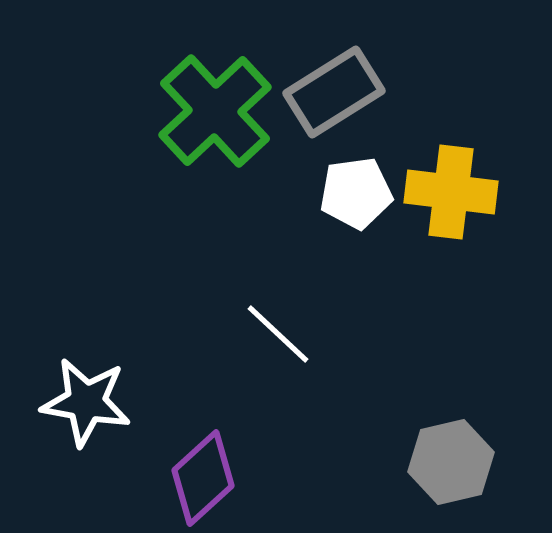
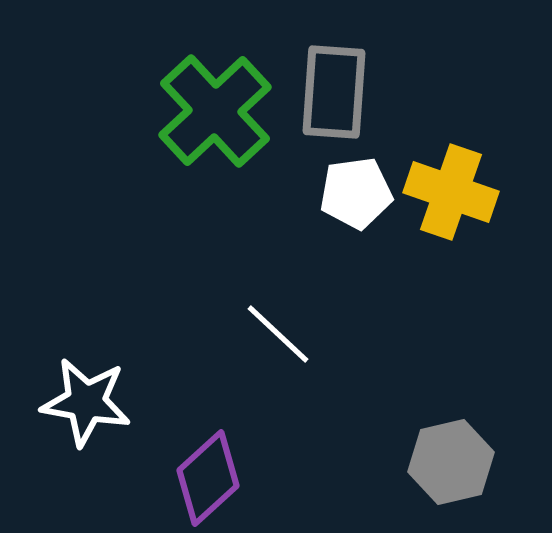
gray rectangle: rotated 54 degrees counterclockwise
yellow cross: rotated 12 degrees clockwise
purple diamond: moved 5 px right
